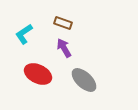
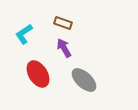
red ellipse: rotated 32 degrees clockwise
